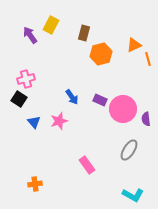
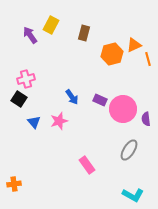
orange hexagon: moved 11 px right
orange cross: moved 21 px left
